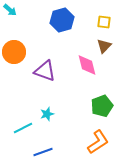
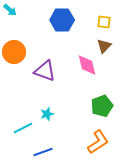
blue hexagon: rotated 15 degrees clockwise
